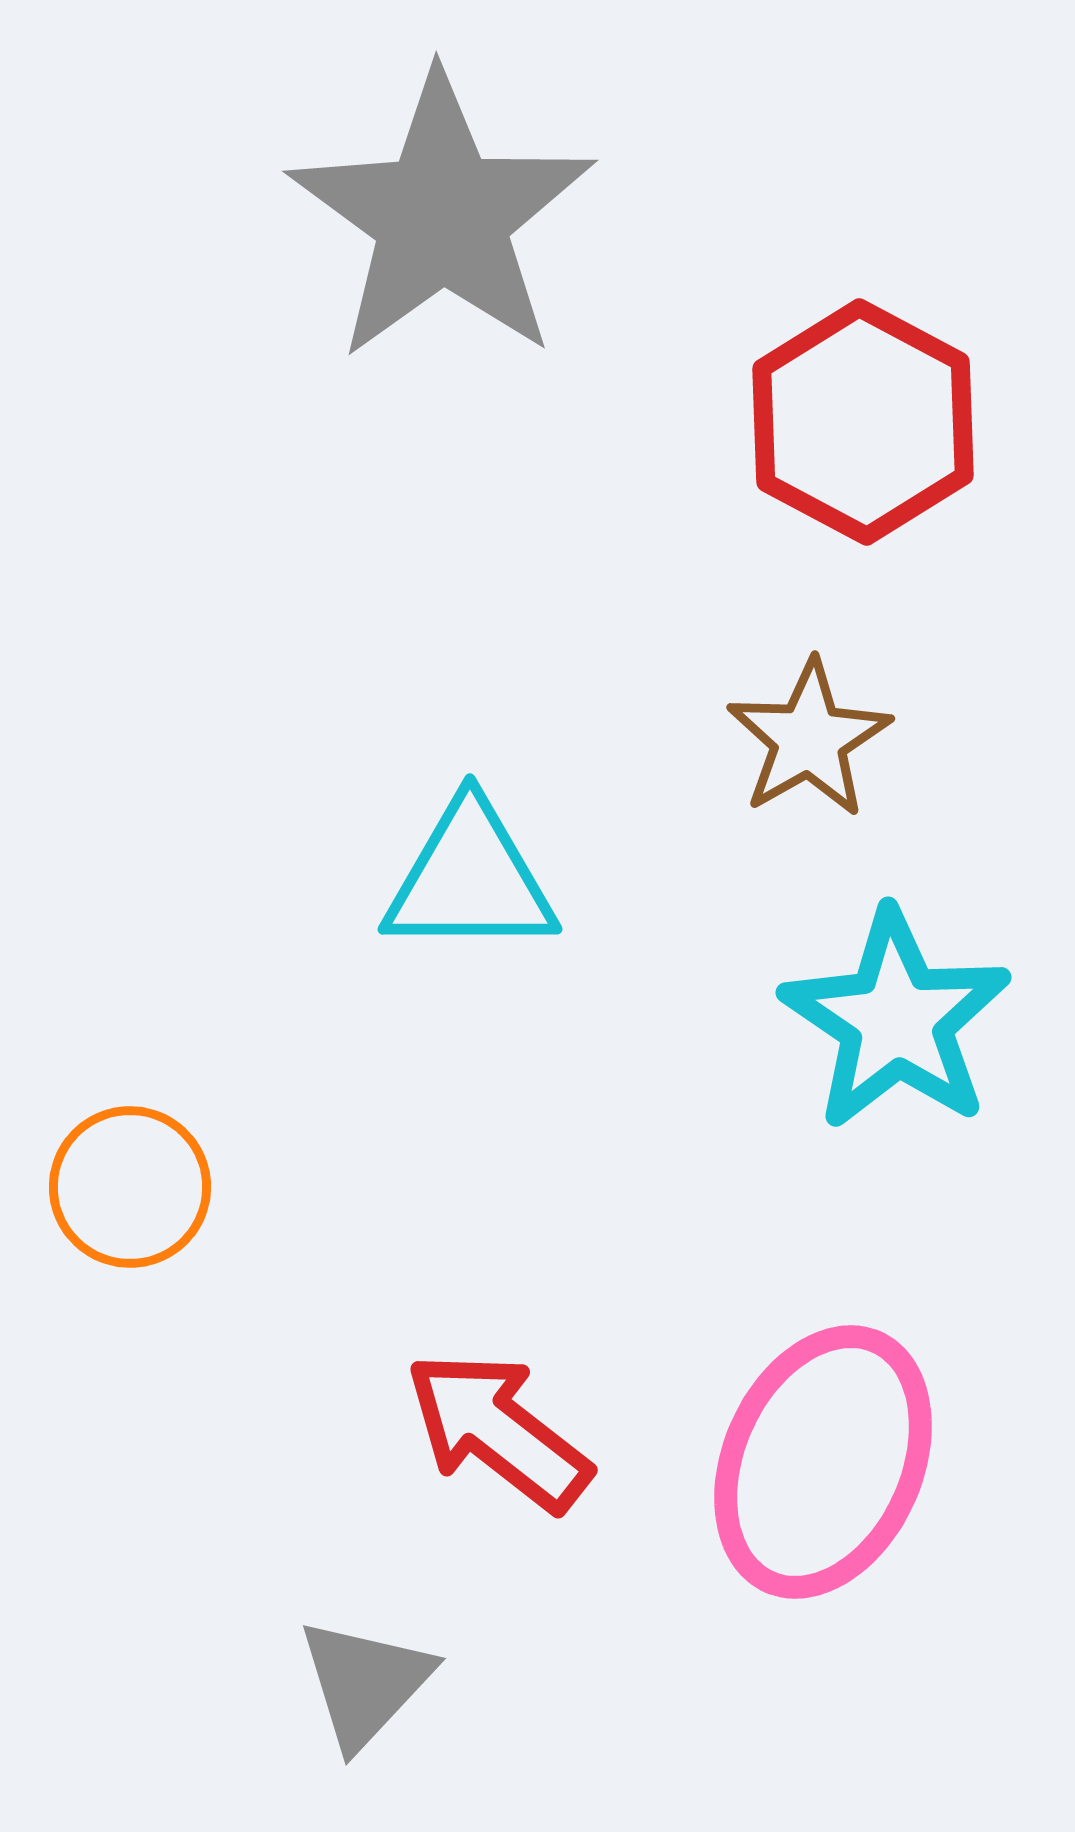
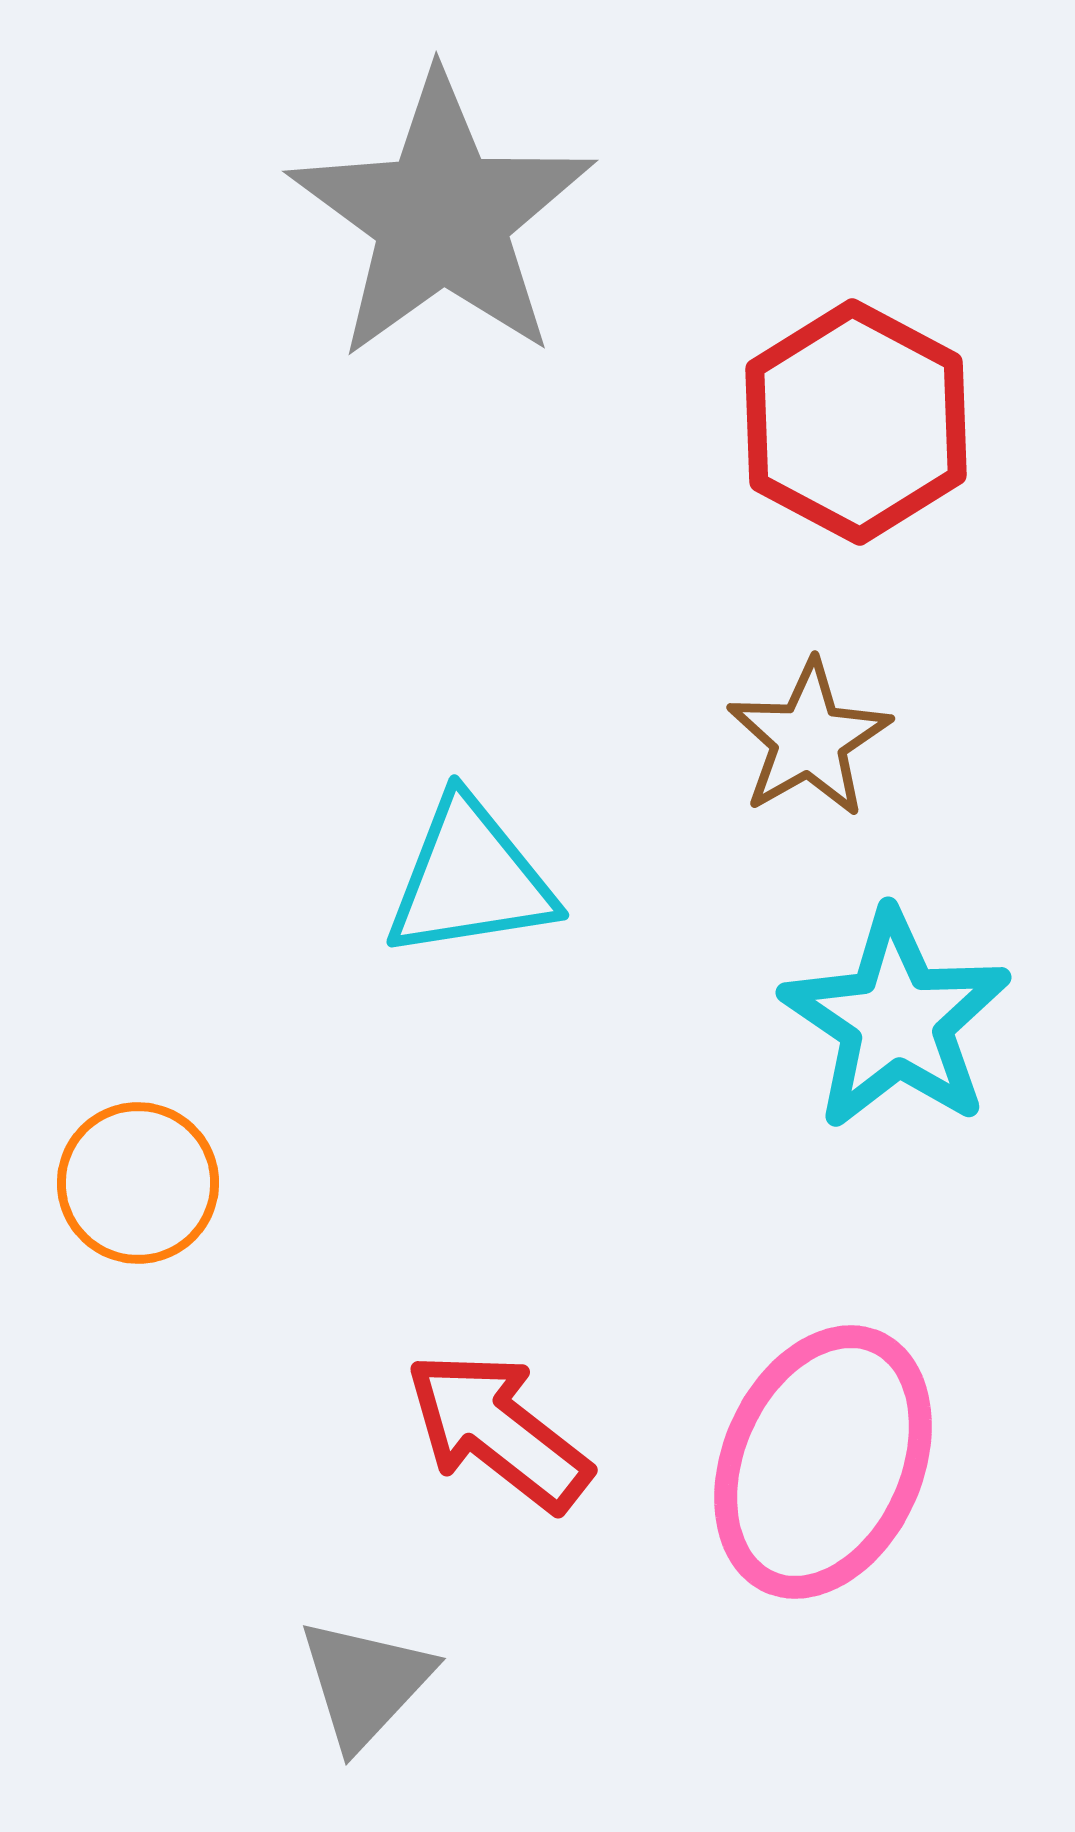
red hexagon: moved 7 px left
cyan triangle: rotated 9 degrees counterclockwise
orange circle: moved 8 px right, 4 px up
